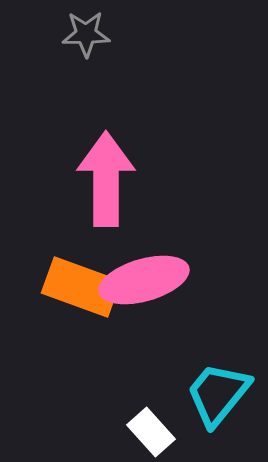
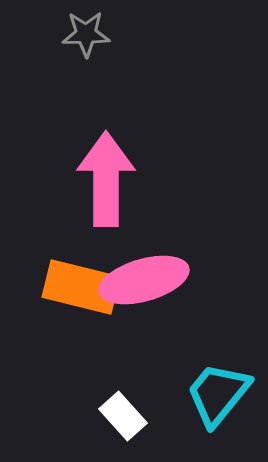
orange rectangle: rotated 6 degrees counterclockwise
white rectangle: moved 28 px left, 16 px up
